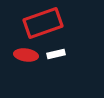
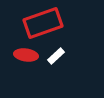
white rectangle: moved 2 px down; rotated 30 degrees counterclockwise
